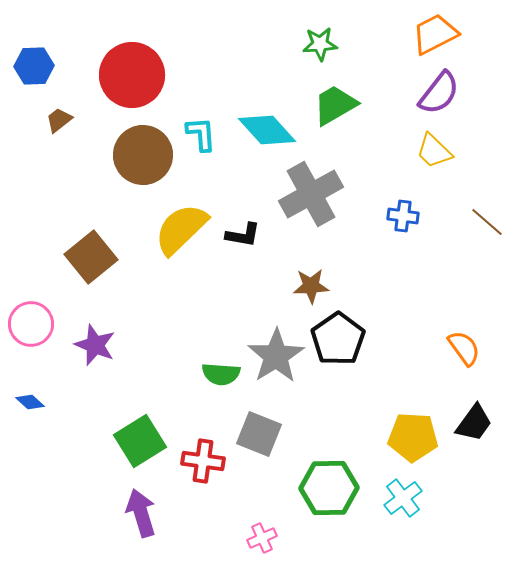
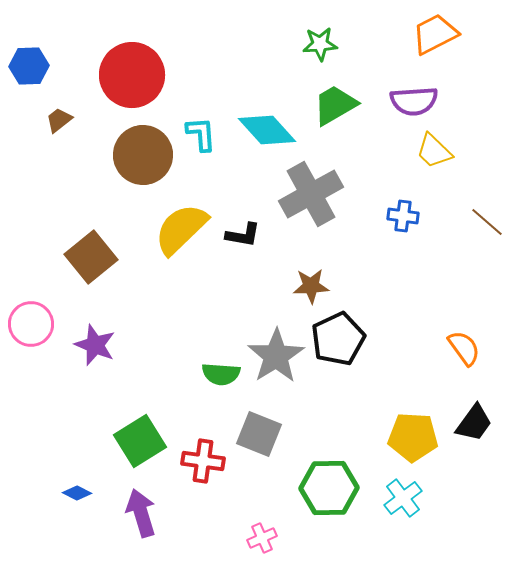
blue hexagon: moved 5 px left
purple semicircle: moved 25 px left, 8 px down; rotated 48 degrees clockwise
black pentagon: rotated 10 degrees clockwise
blue diamond: moved 47 px right, 91 px down; rotated 16 degrees counterclockwise
